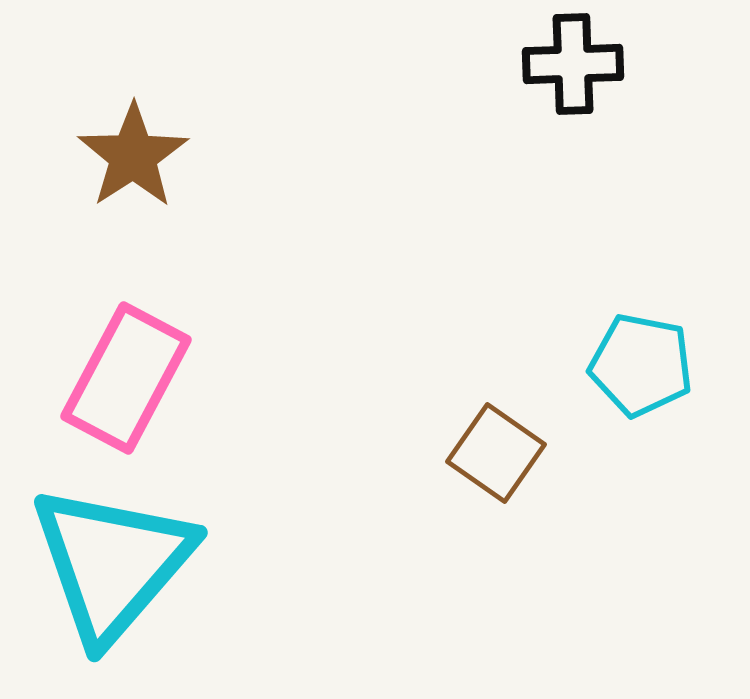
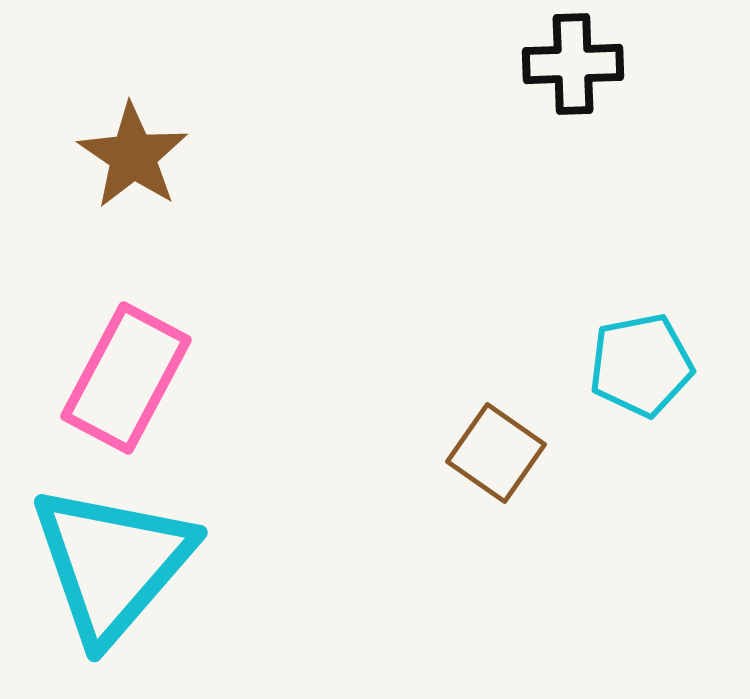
brown star: rotated 5 degrees counterclockwise
cyan pentagon: rotated 22 degrees counterclockwise
